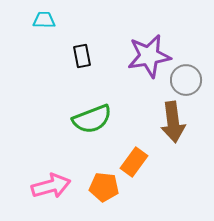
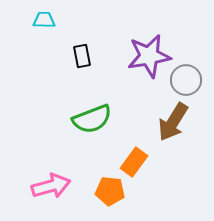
brown arrow: rotated 39 degrees clockwise
orange pentagon: moved 6 px right, 4 px down
